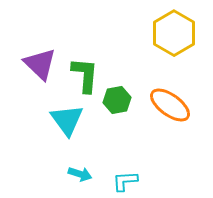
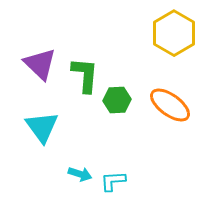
green hexagon: rotated 8 degrees clockwise
cyan triangle: moved 25 px left, 7 px down
cyan L-shape: moved 12 px left
